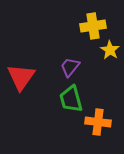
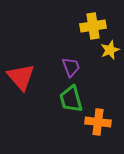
yellow star: rotated 18 degrees clockwise
purple trapezoid: moved 1 px right; rotated 120 degrees clockwise
red triangle: rotated 16 degrees counterclockwise
